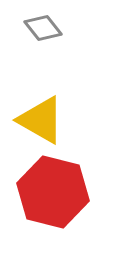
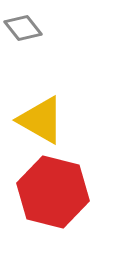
gray diamond: moved 20 px left
